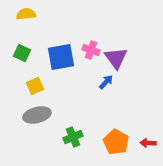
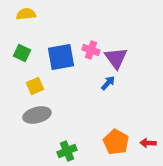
blue arrow: moved 2 px right, 1 px down
green cross: moved 6 px left, 14 px down
